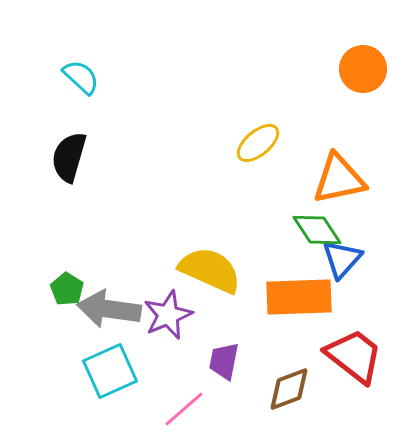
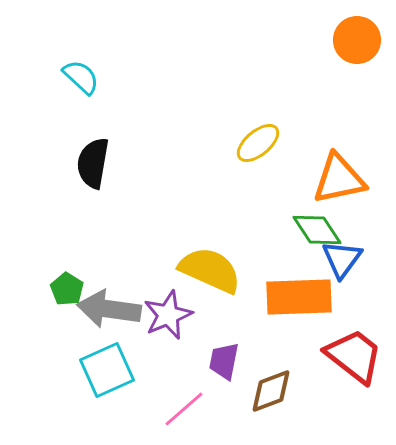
orange circle: moved 6 px left, 29 px up
black semicircle: moved 24 px right, 6 px down; rotated 6 degrees counterclockwise
blue triangle: rotated 6 degrees counterclockwise
cyan square: moved 3 px left, 1 px up
brown diamond: moved 18 px left, 2 px down
